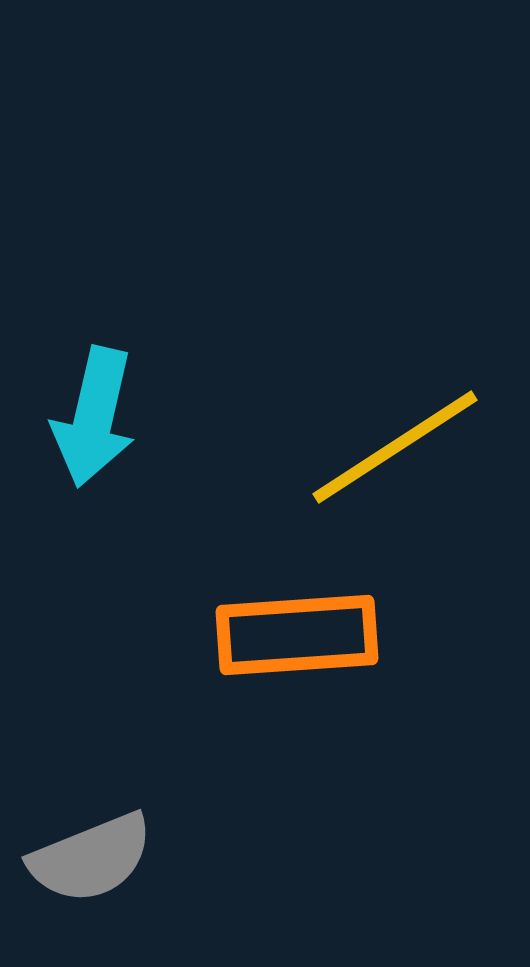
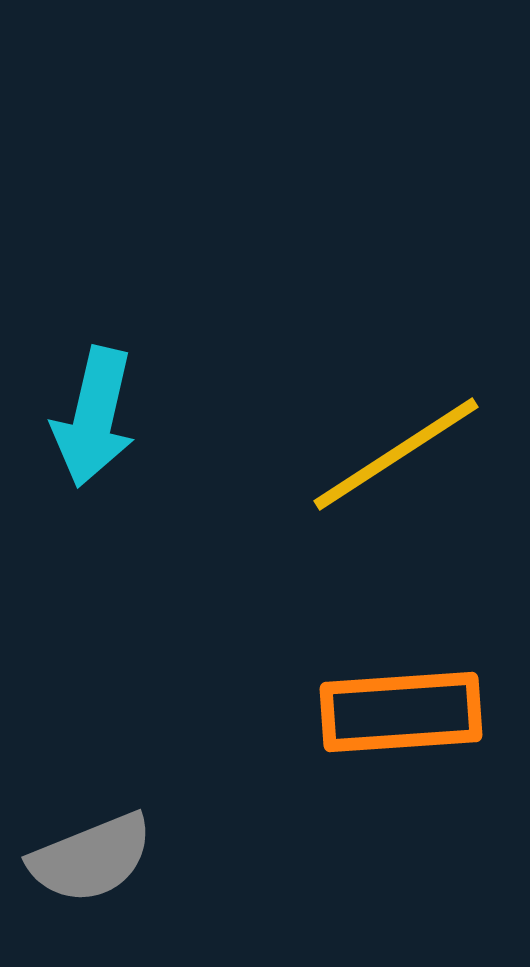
yellow line: moved 1 px right, 7 px down
orange rectangle: moved 104 px right, 77 px down
